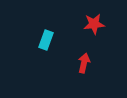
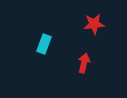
cyan rectangle: moved 2 px left, 4 px down
